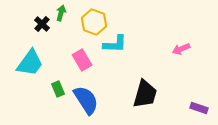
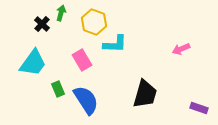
cyan trapezoid: moved 3 px right
